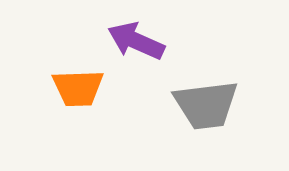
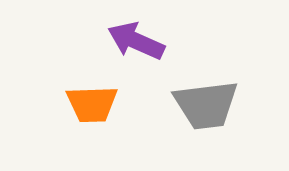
orange trapezoid: moved 14 px right, 16 px down
